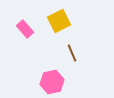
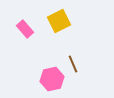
brown line: moved 1 px right, 11 px down
pink hexagon: moved 3 px up
